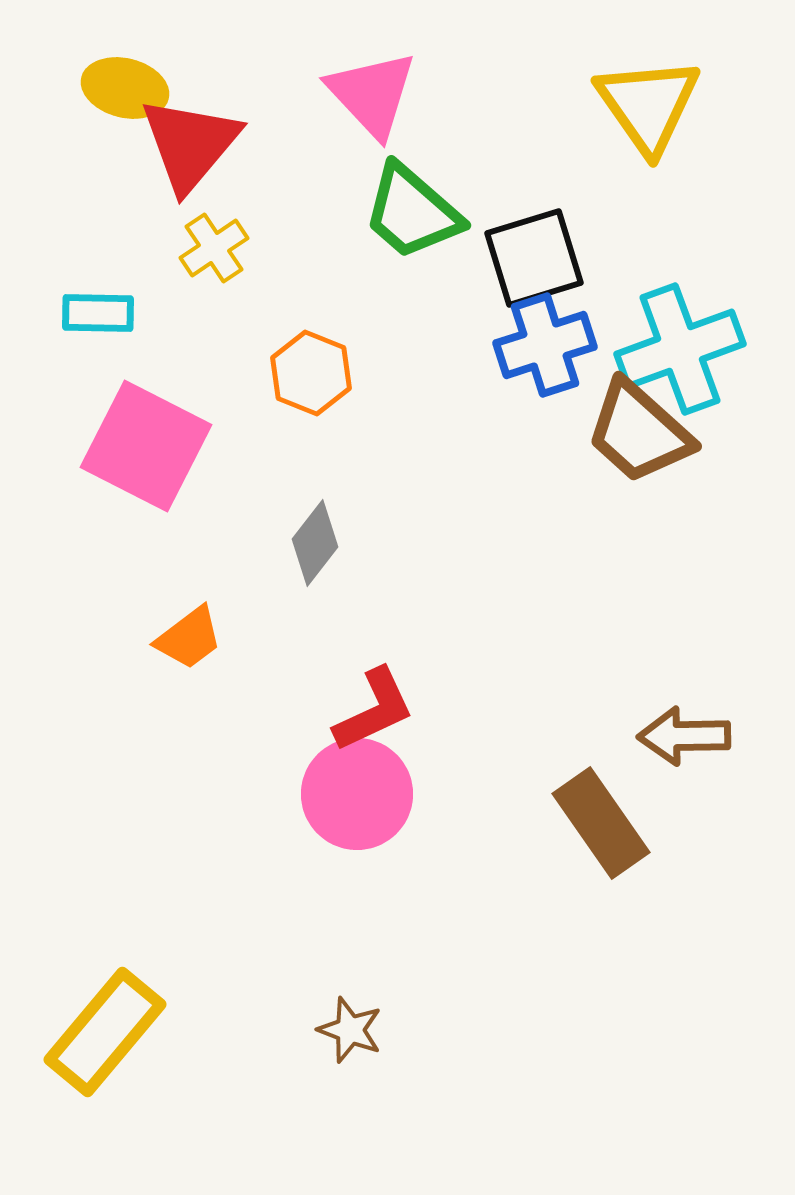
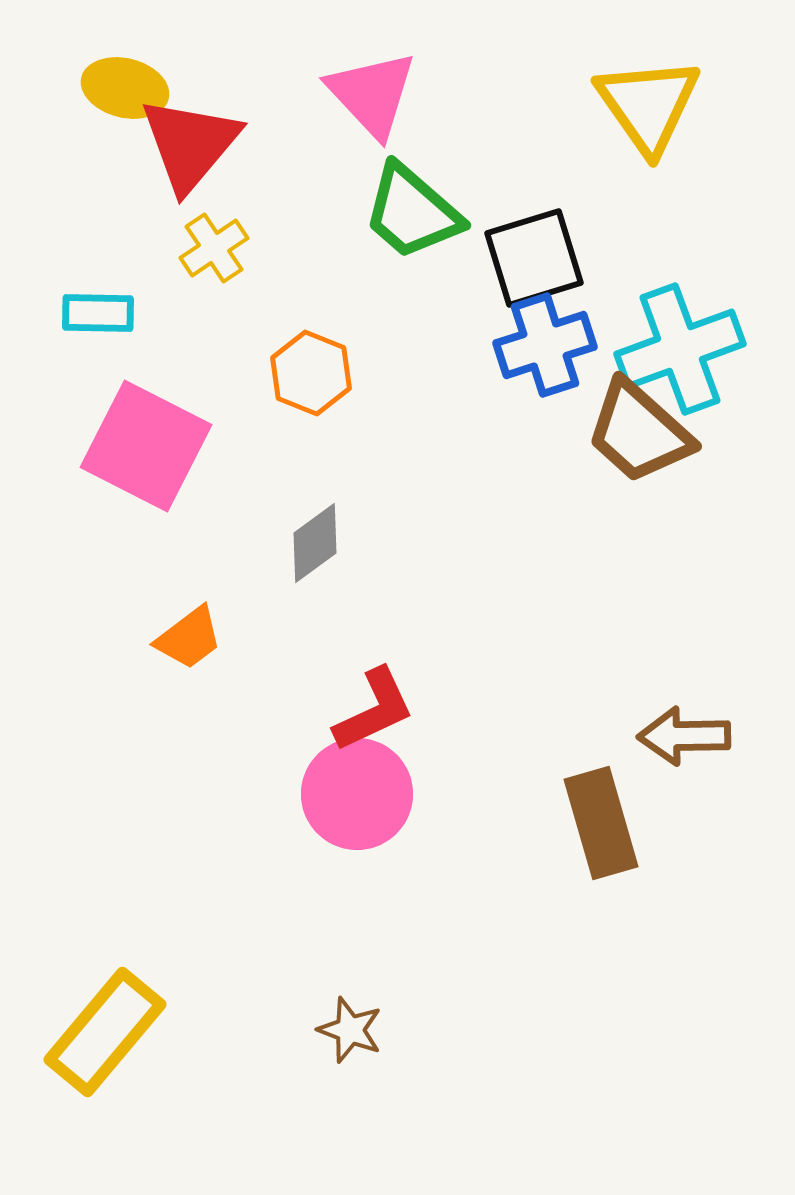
gray diamond: rotated 16 degrees clockwise
brown rectangle: rotated 19 degrees clockwise
